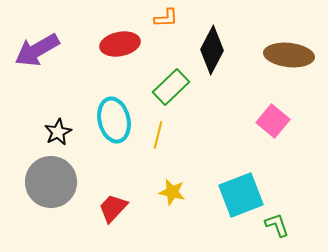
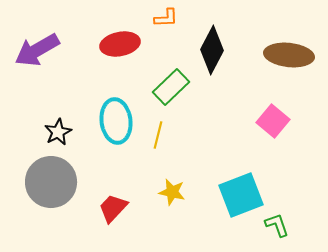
cyan ellipse: moved 2 px right, 1 px down; rotated 6 degrees clockwise
